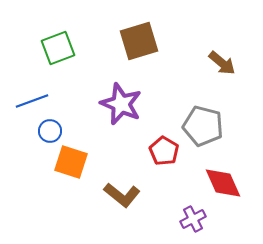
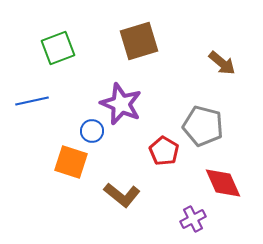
blue line: rotated 8 degrees clockwise
blue circle: moved 42 px right
